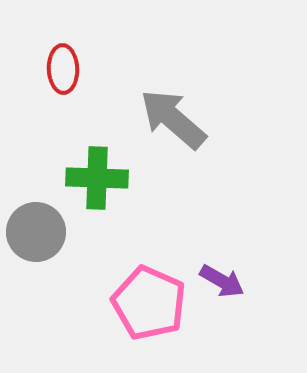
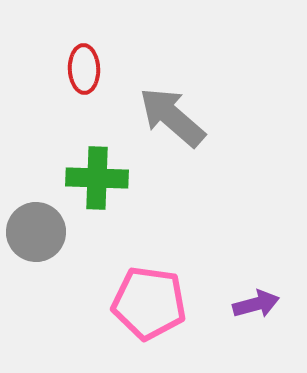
red ellipse: moved 21 px right
gray arrow: moved 1 px left, 2 px up
purple arrow: moved 34 px right, 23 px down; rotated 45 degrees counterclockwise
pink pentagon: rotated 16 degrees counterclockwise
